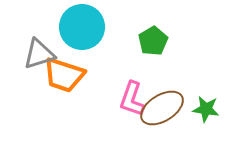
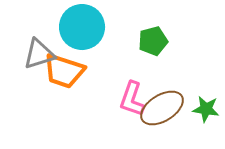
green pentagon: rotated 16 degrees clockwise
orange trapezoid: moved 4 px up
